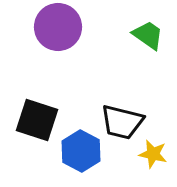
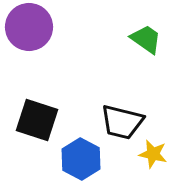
purple circle: moved 29 px left
green trapezoid: moved 2 px left, 4 px down
blue hexagon: moved 8 px down
